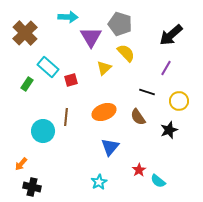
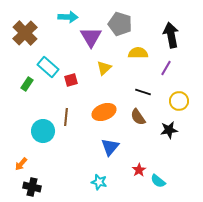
black arrow: rotated 120 degrees clockwise
yellow semicircle: moved 12 px right; rotated 48 degrees counterclockwise
black line: moved 4 px left
black star: rotated 12 degrees clockwise
cyan star: rotated 28 degrees counterclockwise
